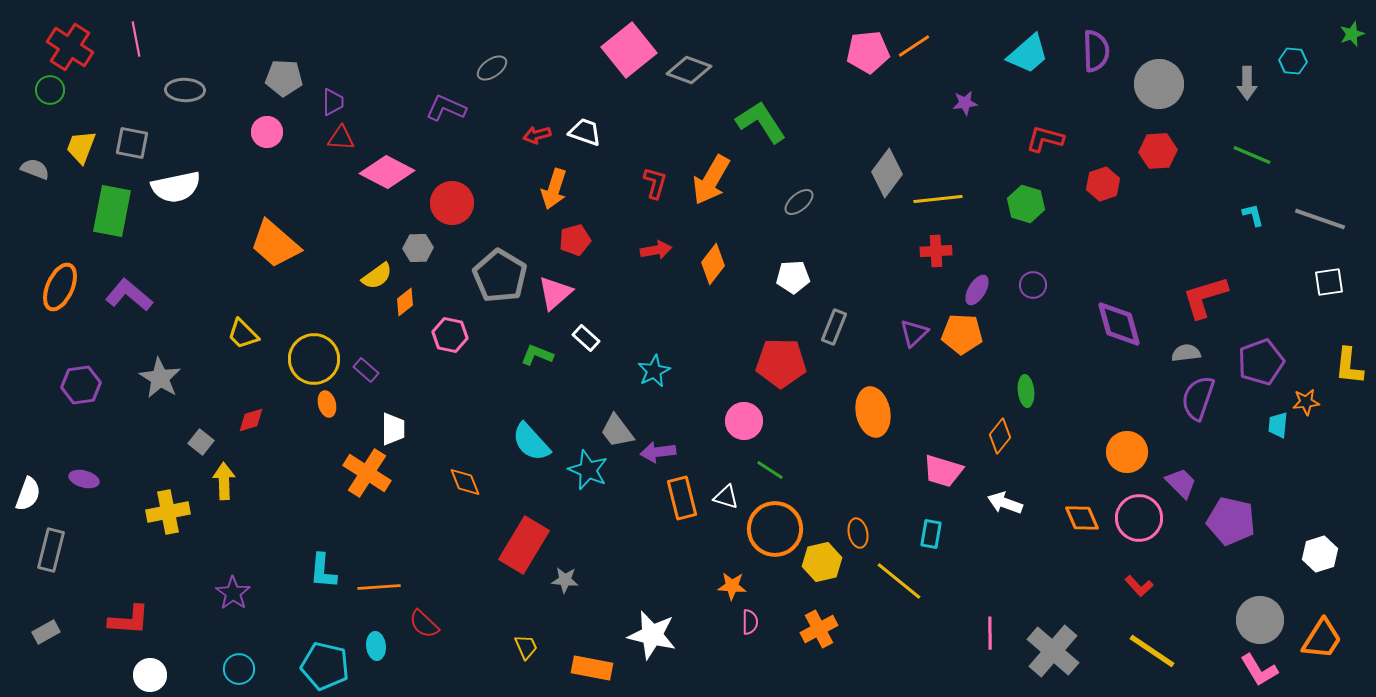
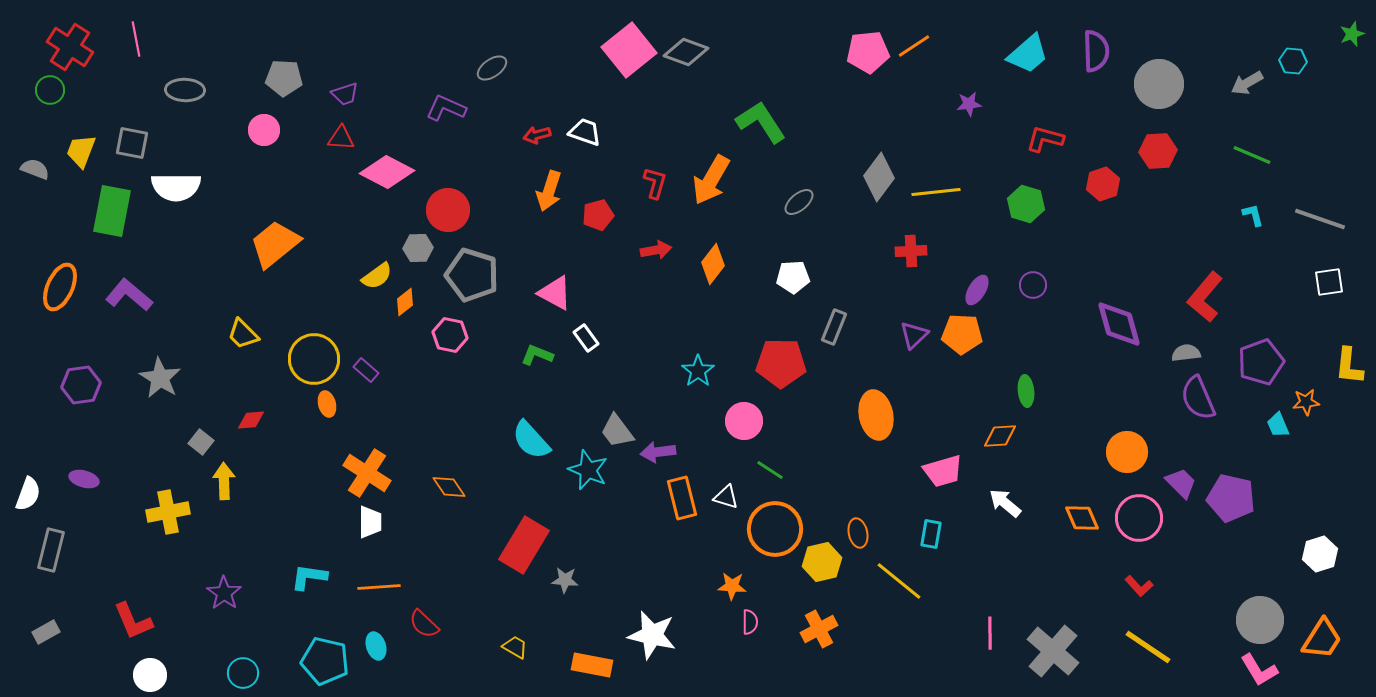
gray diamond at (689, 70): moved 3 px left, 18 px up
gray arrow at (1247, 83): rotated 60 degrees clockwise
purple trapezoid at (333, 102): moved 12 px right, 8 px up; rotated 72 degrees clockwise
purple star at (965, 103): moved 4 px right, 1 px down
pink circle at (267, 132): moved 3 px left, 2 px up
yellow trapezoid at (81, 147): moved 4 px down
gray diamond at (887, 173): moved 8 px left, 4 px down
white semicircle at (176, 187): rotated 12 degrees clockwise
orange arrow at (554, 189): moved 5 px left, 2 px down
yellow line at (938, 199): moved 2 px left, 7 px up
red circle at (452, 203): moved 4 px left, 7 px down
red pentagon at (575, 240): moved 23 px right, 25 px up
orange trapezoid at (275, 244): rotated 100 degrees clockwise
red cross at (936, 251): moved 25 px left
gray pentagon at (500, 276): moved 28 px left, 1 px up; rotated 14 degrees counterclockwise
pink triangle at (555, 293): rotated 51 degrees counterclockwise
red L-shape at (1205, 297): rotated 33 degrees counterclockwise
purple triangle at (914, 333): moved 2 px down
white rectangle at (586, 338): rotated 12 degrees clockwise
cyan star at (654, 371): moved 44 px right; rotated 8 degrees counterclockwise
purple semicircle at (1198, 398): rotated 42 degrees counterclockwise
orange ellipse at (873, 412): moved 3 px right, 3 px down
red diamond at (251, 420): rotated 12 degrees clockwise
cyan trapezoid at (1278, 425): rotated 28 degrees counterclockwise
white trapezoid at (393, 429): moved 23 px left, 93 px down
orange diamond at (1000, 436): rotated 48 degrees clockwise
cyan semicircle at (531, 442): moved 2 px up
pink trapezoid at (943, 471): rotated 33 degrees counterclockwise
orange diamond at (465, 482): moved 16 px left, 5 px down; rotated 12 degrees counterclockwise
white arrow at (1005, 503): rotated 20 degrees clockwise
purple pentagon at (1231, 521): moved 23 px up
cyan L-shape at (323, 571): moved 14 px left, 6 px down; rotated 93 degrees clockwise
purple star at (233, 593): moved 9 px left
red L-shape at (129, 620): moved 4 px right, 1 px down; rotated 63 degrees clockwise
cyan ellipse at (376, 646): rotated 12 degrees counterclockwise
yellow trapezoid at (526, 647): moved 11 px left; rotated 36 degrees counterclockwise
yellow line at (1152, 651): moved 4 px left, 4 px up
cyan pentagon at (325, 666): moved 5 px up
orange rectangle at (592, 668): moved 3 px up
cyan circle at (239, 669): moved 4 px right, 4 px down
